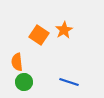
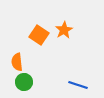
blue line: moved 9 px right, 3 px down
